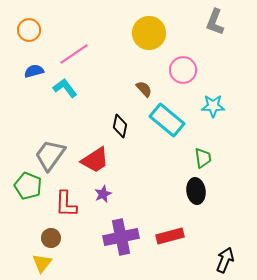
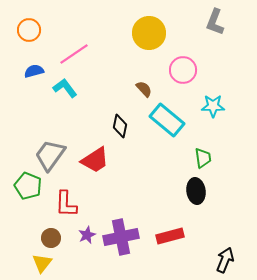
purple star: moved 16 px left, 41 px down
